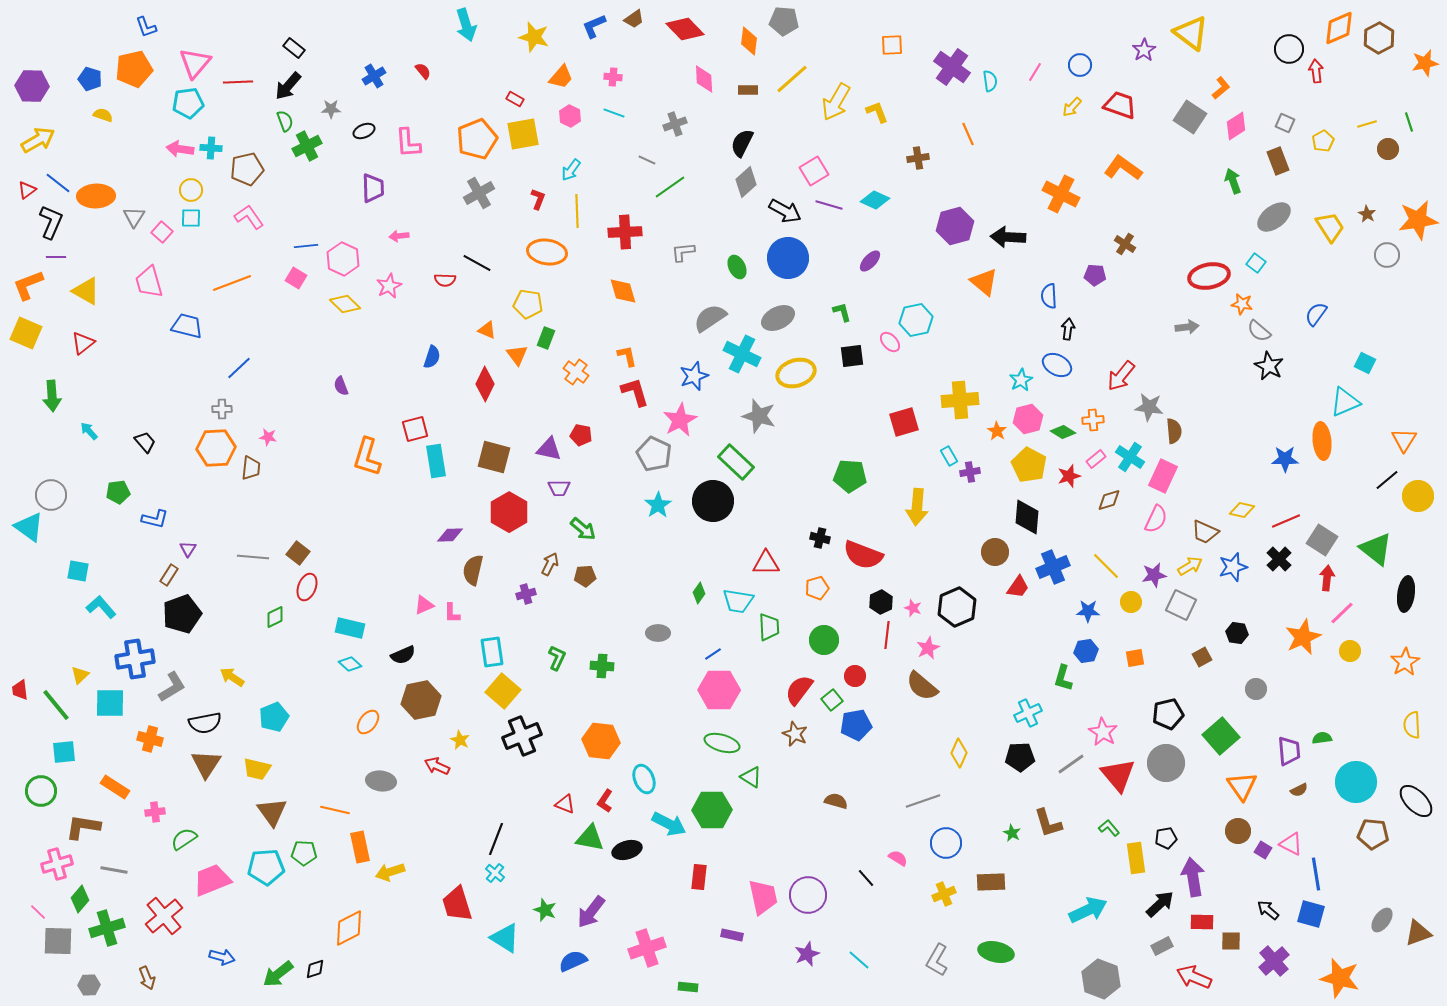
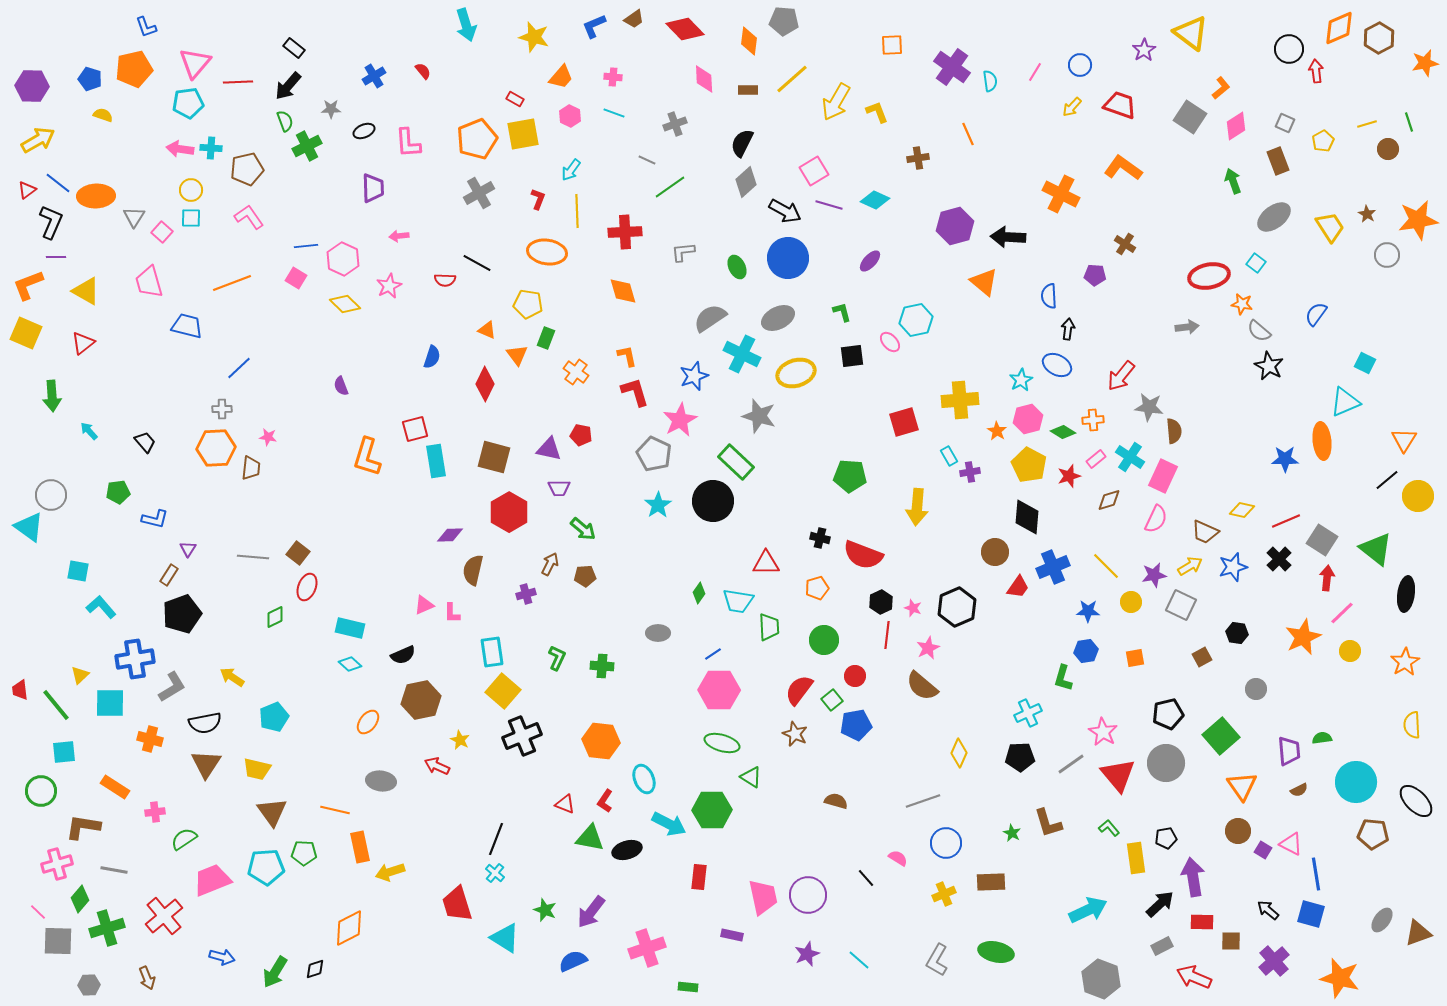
green arrow at (278, 974): moved 3 px left, 2 px up; rotated 20 degrees counterclockwise
